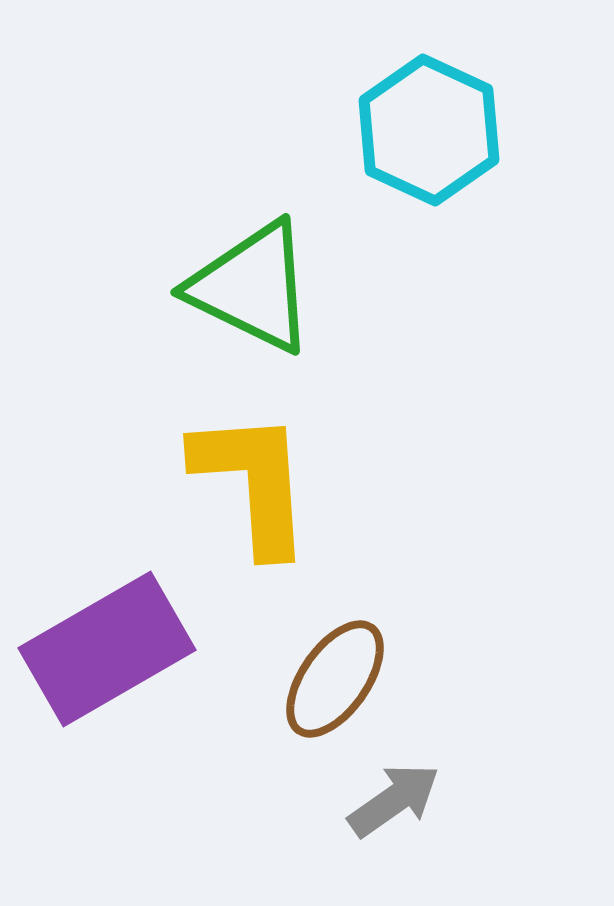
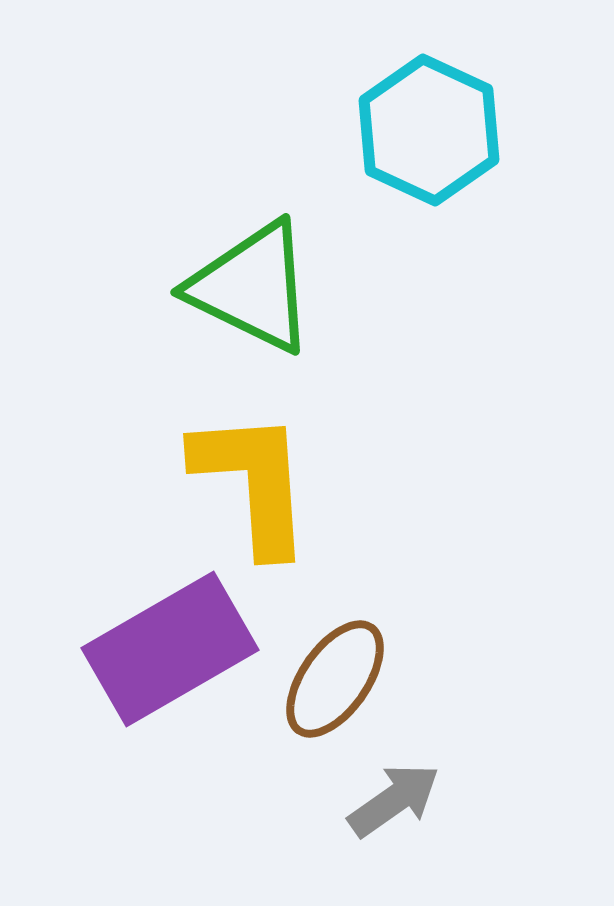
purple rectangle: moved 63 px right
